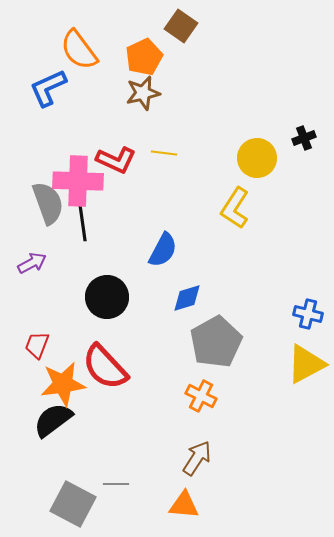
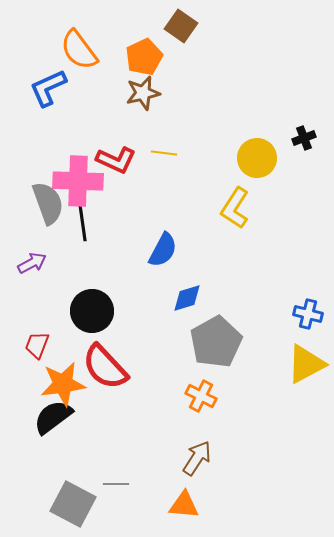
black circle: moved 15 px left, 14 px down
black semicircle: moved 3 px up
